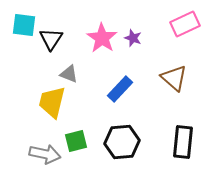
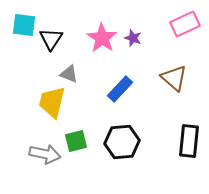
black rectangle: moved 6 px right, 1 px up
